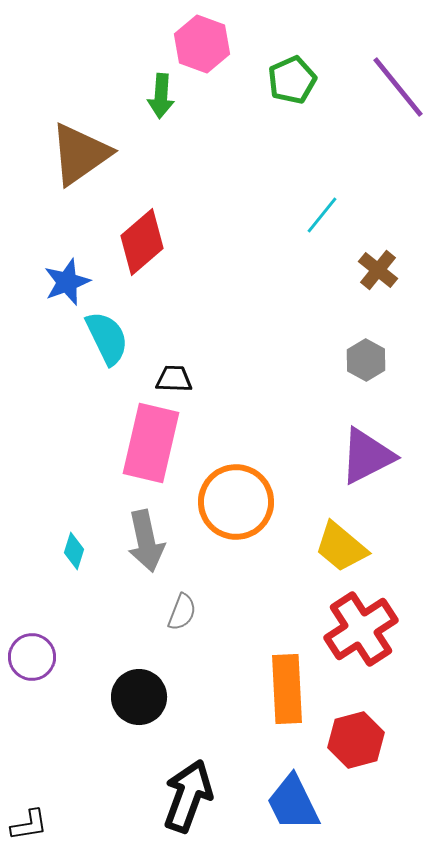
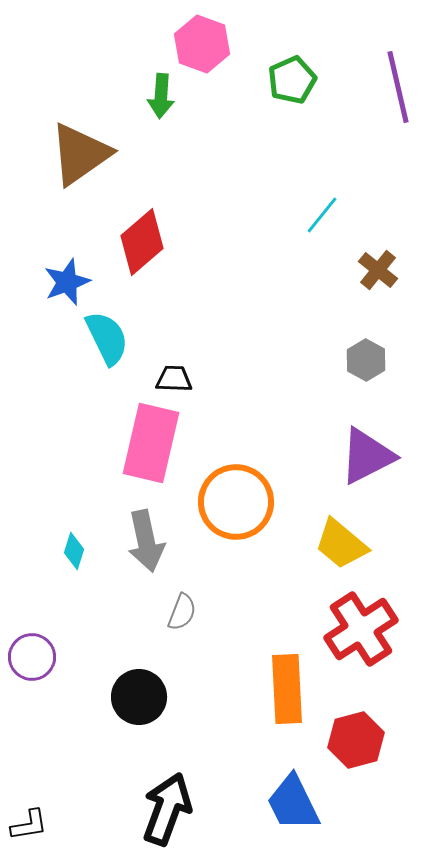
purple line: rotated 26 degrees clockwise
yellow trapezoid: moved 3 px up
black arrow: moved 21 px left, 13 px down
